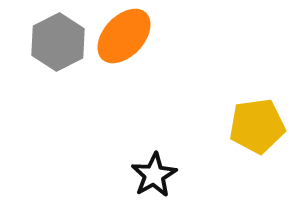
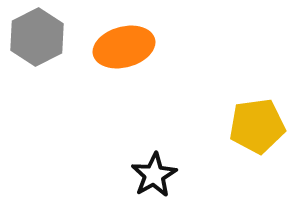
orange ellipse: moved 11 px down; rotated 32 degrees clockwise
gray hexagon: moved 21 px left, 5 px up
